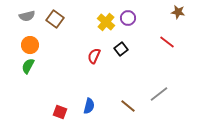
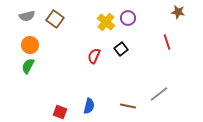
red line: rotated 35 degrees clockwise
brown line: rotated 28 degrees counterclockwise
